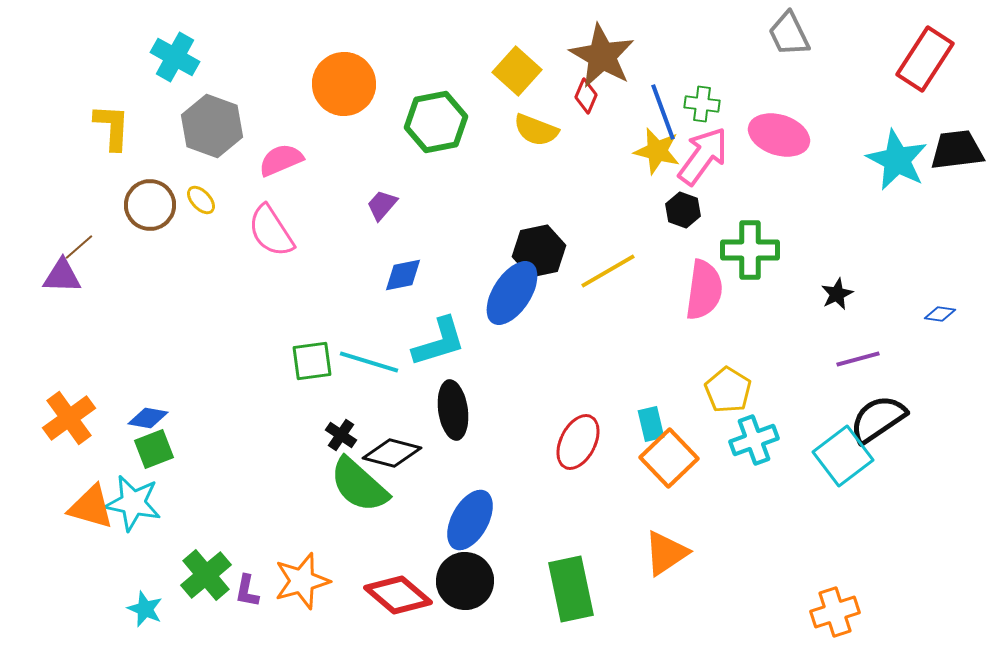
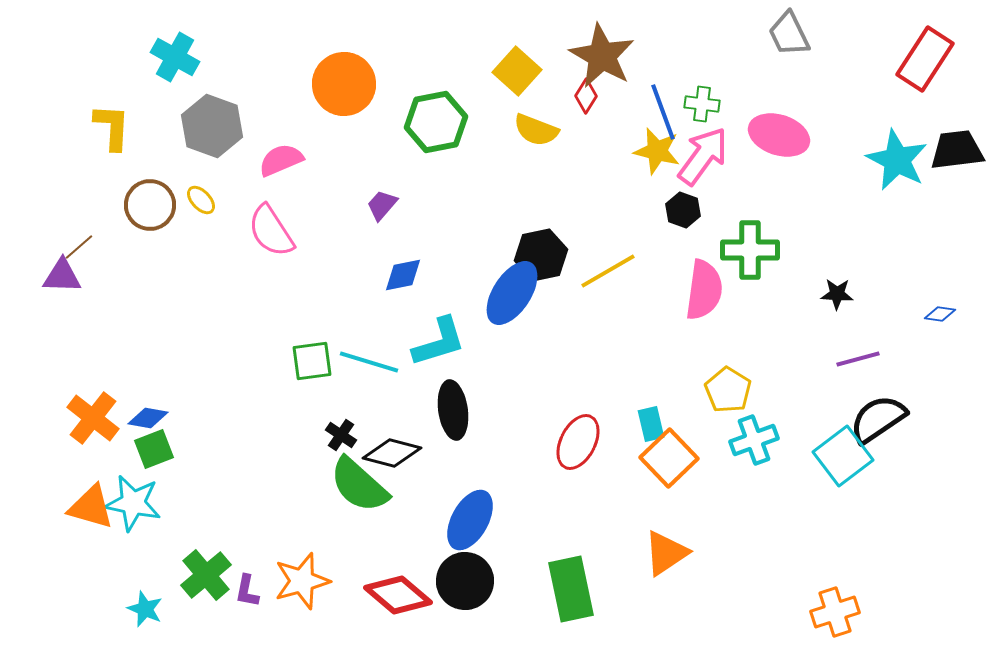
red diamond at (586, 96): rotated 8 degrees clockwise
black hexagon at (539, 251): moved 2 px right, 4 px down
black star at (837, 294): rotated 28 degrees clockwise
orange cross at (69, 418): moved 24 px right; rotated 16 degrees counterclockwise
